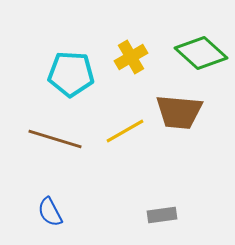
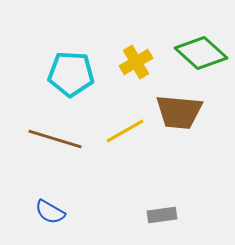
yellow cross: moved 5 px right, 5 px down
blue semicircle: rotated 32 degrees counterclockwise
